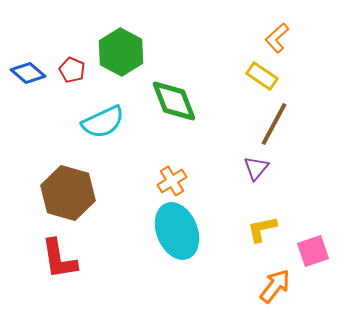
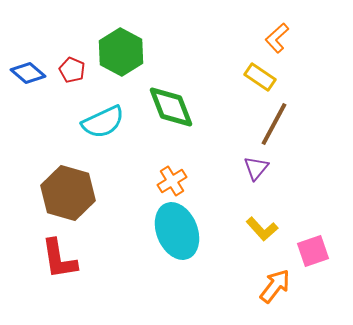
yellow rectangle: moved 2 px left, 1 px down
green diamond: moved 3 px left, 6 px down
yellow L-shape: rotated 120 degrees counterclockwise
